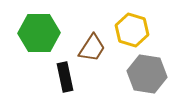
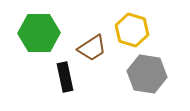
brown trapezoid: rotated 24 degrees clockwise
